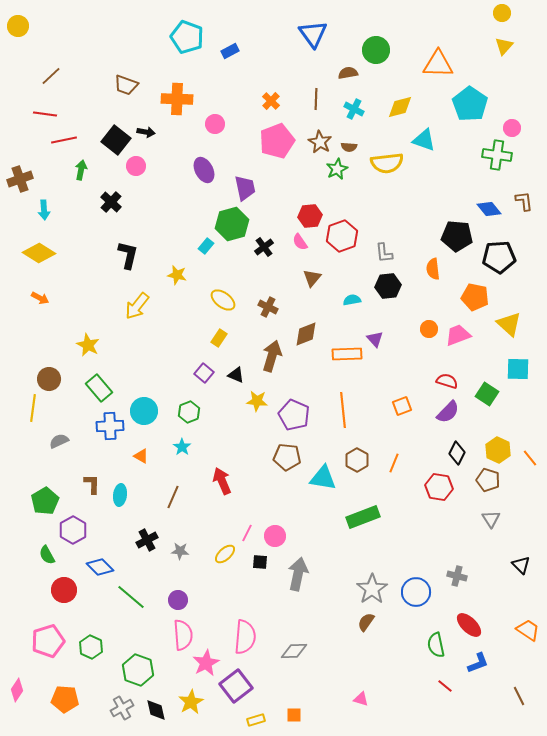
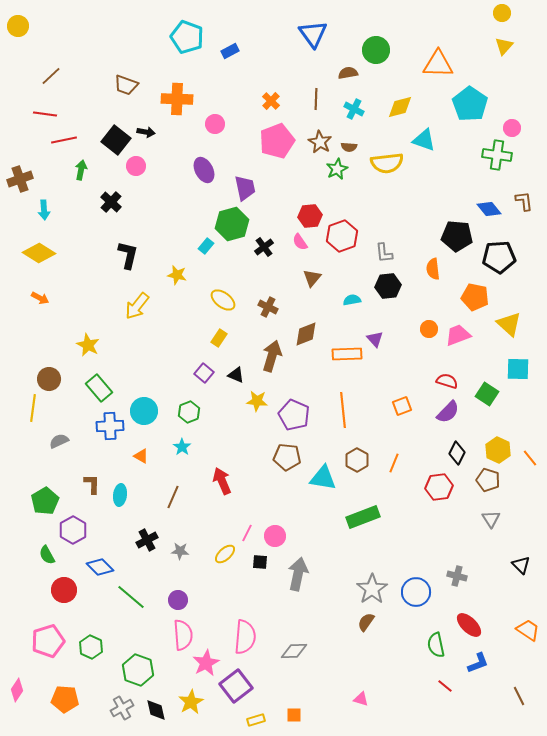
red hexagon at (439, 487): rotated 16 degrees counterclockwise
